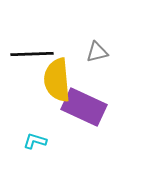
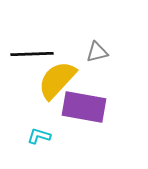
yellow semicircle: rotated 48 degrees clockwise
purple rectangle: rotated 15 degrees counterclockwise
cyan L-shape: moved 4 px right, 5 px up
